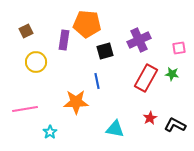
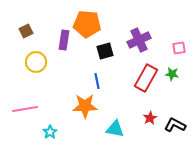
orange star: moved 9 px right, 4 px down
